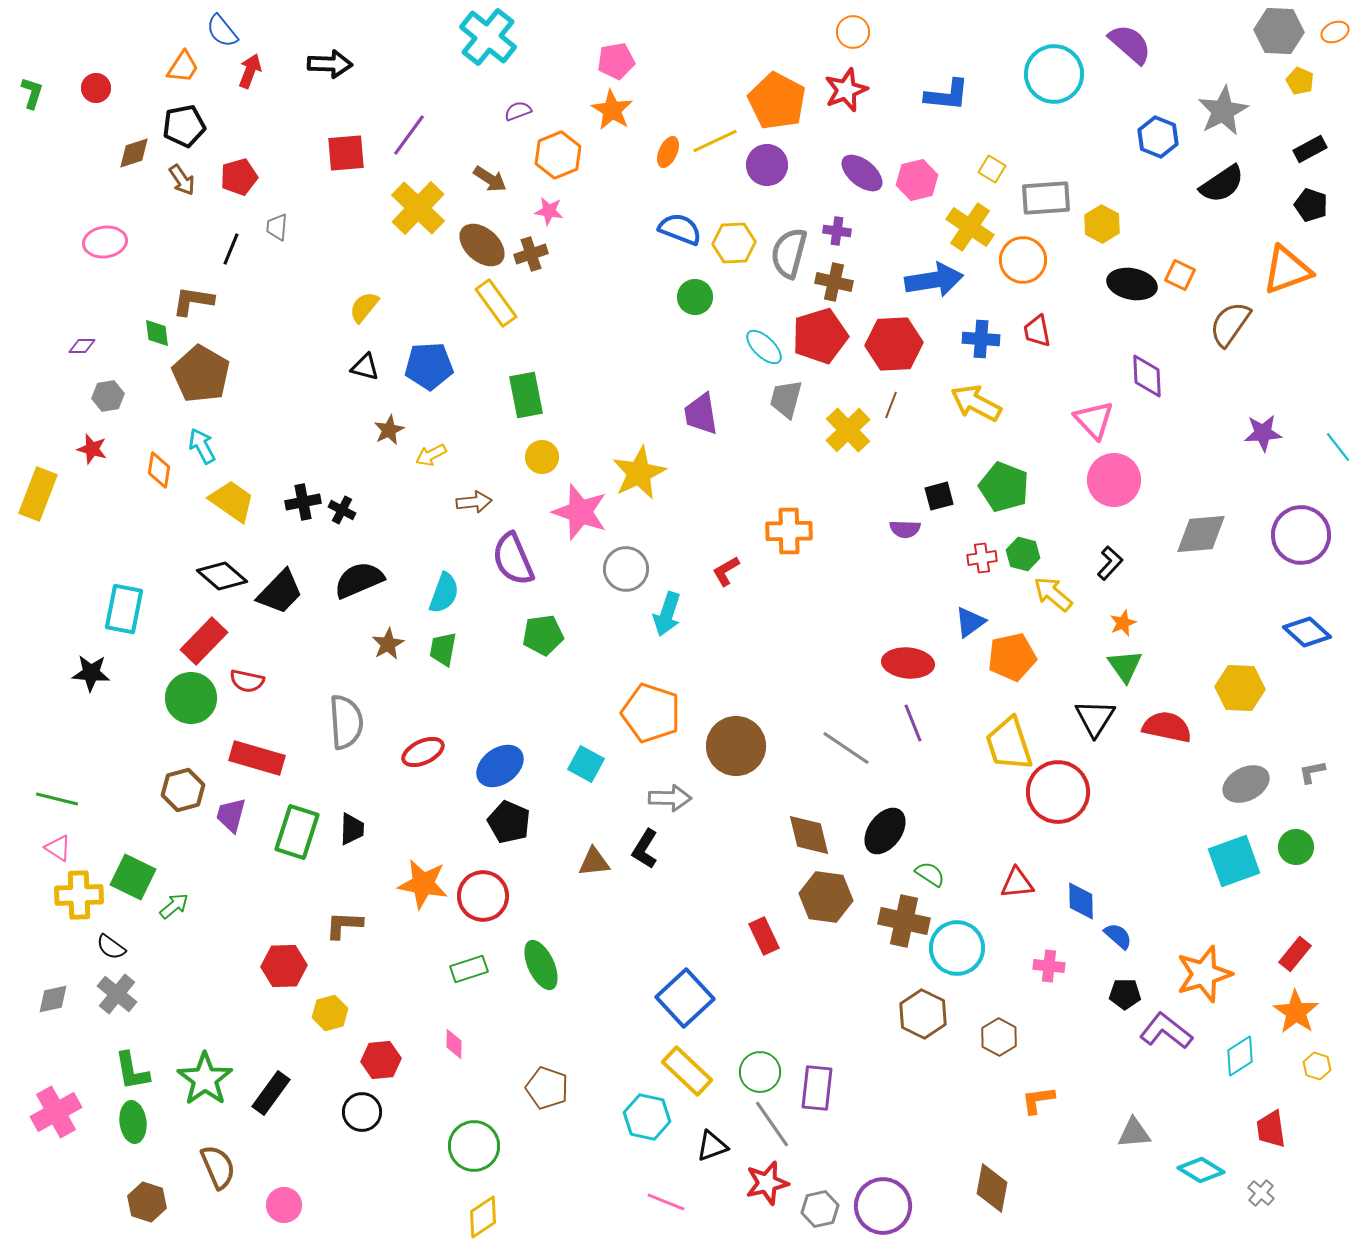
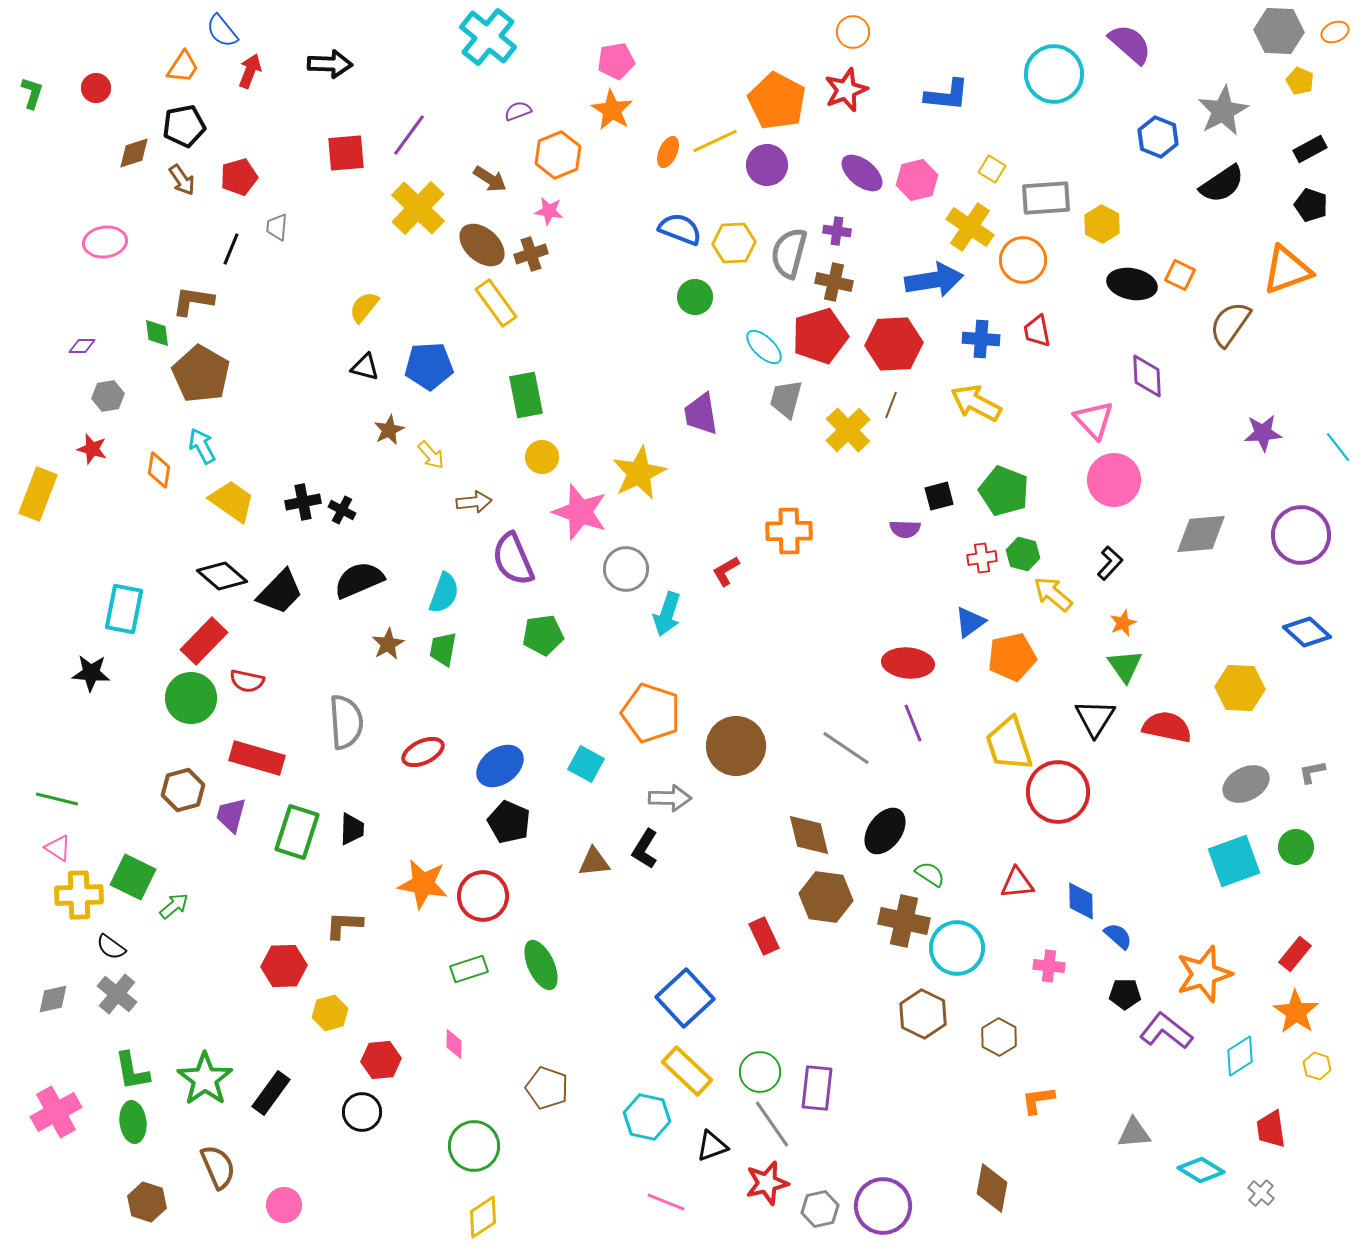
yellow arrow at (431, 455): rotated 104 degrees counterclockwise
green pentagon at (1004, 487): moved 4 px down
